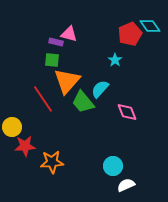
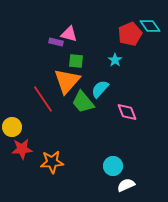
green square: moved 24 px right, 1 px down
red star: moved 3 px left, 3 px down
